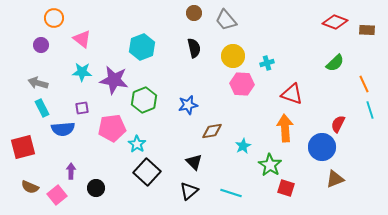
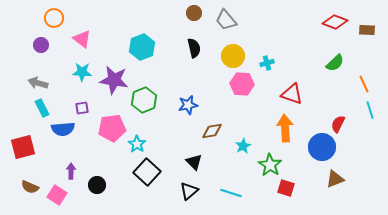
black circle at (96, 188): moved 1 px right, 3 px up
pink square at (57, 195): rotated 18 degrees counterclockwise
